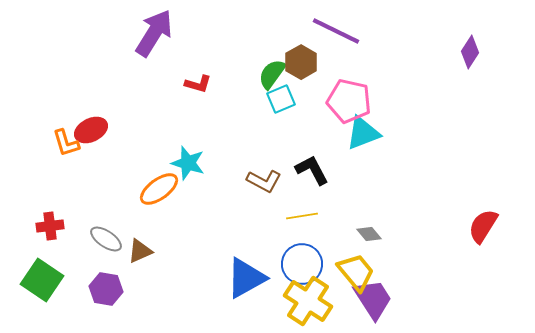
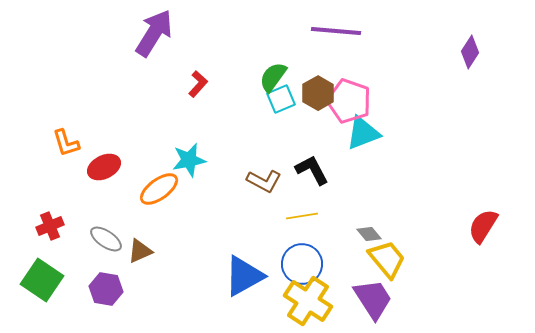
purple line: rotated 21 degrees counterclockwise
brown hexagon: moved 17 px right, 31 px down
green semicircle: moved 1 px right, 3 px down
red L-shape: rotated 64 degrees counterclockwise
pink pentagon: rotated 6 degrees clockwise
red ellipse: moved 13 px right, 37 px down
cyan star: moved 1 px right, 3 px up; rotated 28 degrees counterclockwise
red cross: rotated 16 degrees counterclockwise
yellow trapezoid: moved 31 px right, 13 px up
blue triangle: moved 2 px left, 2 px up
